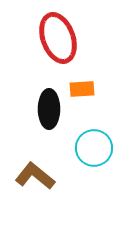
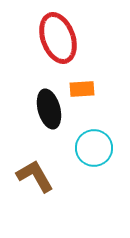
black ellipse: rotated 15 degrees counterclockwise
brown L-shape: rotated 21 degrees clockwise
